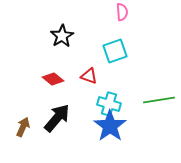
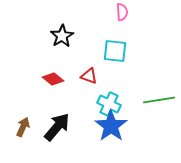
cyan square: rotated 25 degrees clockwise
cyan cross: rotated 10 degrees clockwise
black arrow: moved 9 px down
blue star: moved 1 px right
